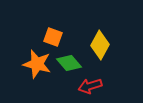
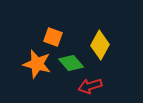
green diamond: moved 2 px right
